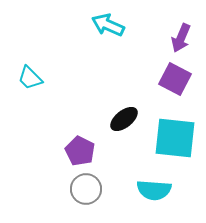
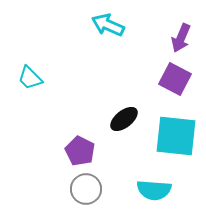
cyan square: moved 1 px right, 2 px up
